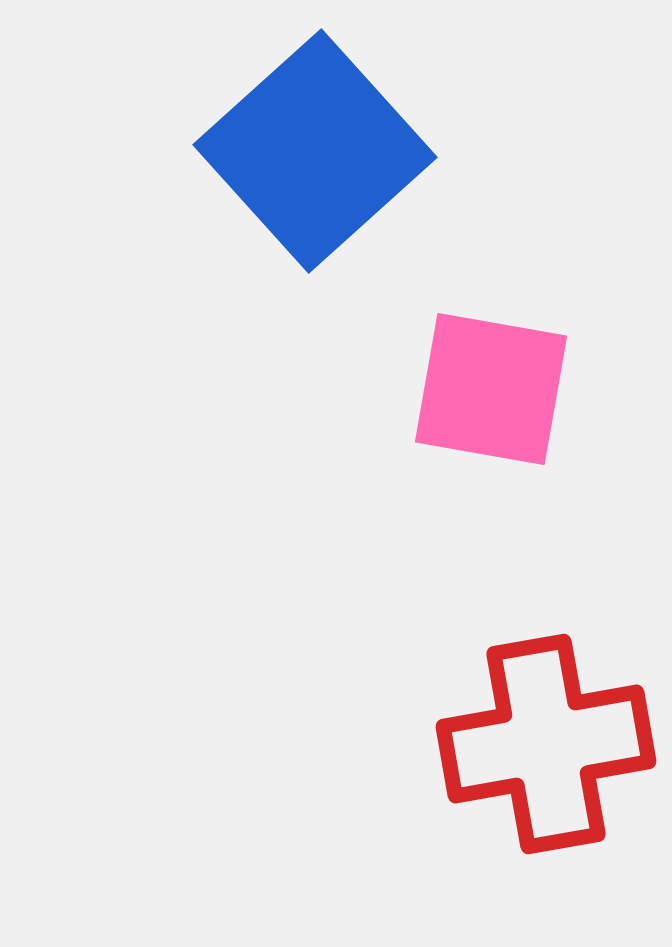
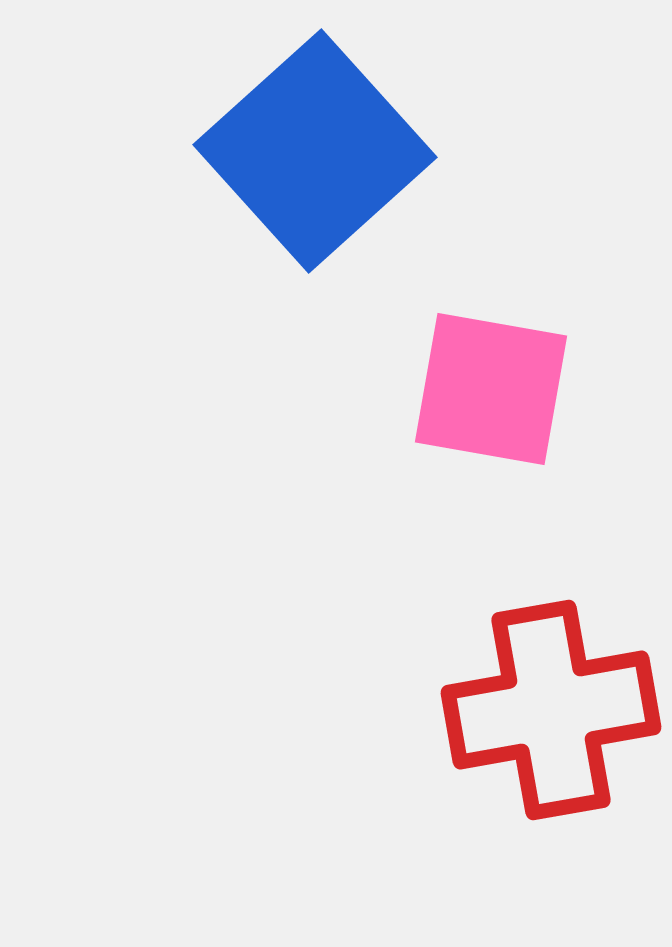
red cross: moved 5 px right, 34 px up
